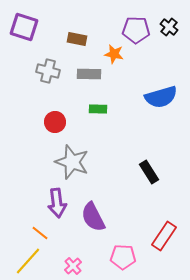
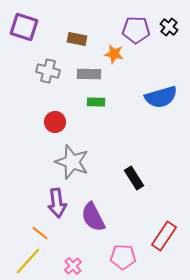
green rectangle: moved 2 px left, 7 px up
black rectangle: moved 15 px left, 6 px down
